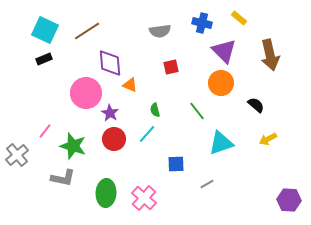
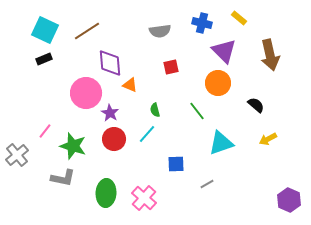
orange circle: moved 3 px left
purple hexagon: rotated 20 degrees clockwise
